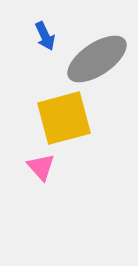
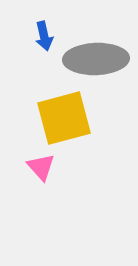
blue arrow: moved 1 px left; rotated 12 degrees clockwise
gray ellipse: moved 1 px left; rotated 32 degrees clockwise
